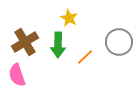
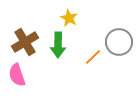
orange line: moved 8 px right
